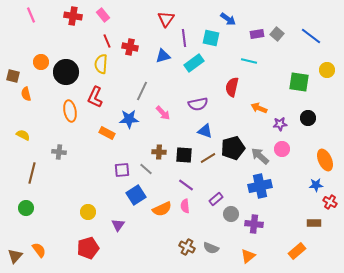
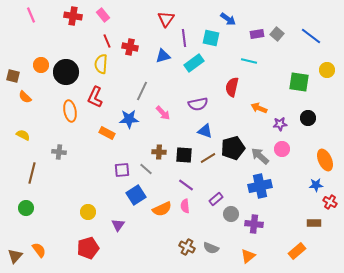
orange circle at (41, 62): moved 3 px down
orange semicircle at (26, 94): moved 1 px left, 3 px down; rotated 32 degrees counterclockwise
